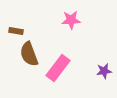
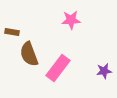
brown rectangle: moved 4 px left, 1 px down
